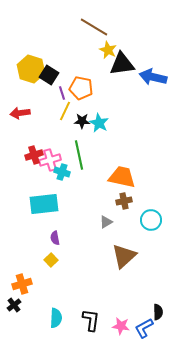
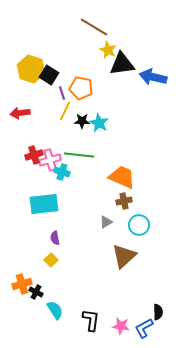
green line: rotated 72 degrees counterclockwise
orange trapezoid: rotated 12 degrees clockwise
cyan circle: moved 12 px left, 5 px down
black cross: moved 22 px right, 13 px up; rotated 24 degrees counterclockwise
cyan semicircle: moved 1 px left, 8 px up; rotated 36 degrees counterclockwise
